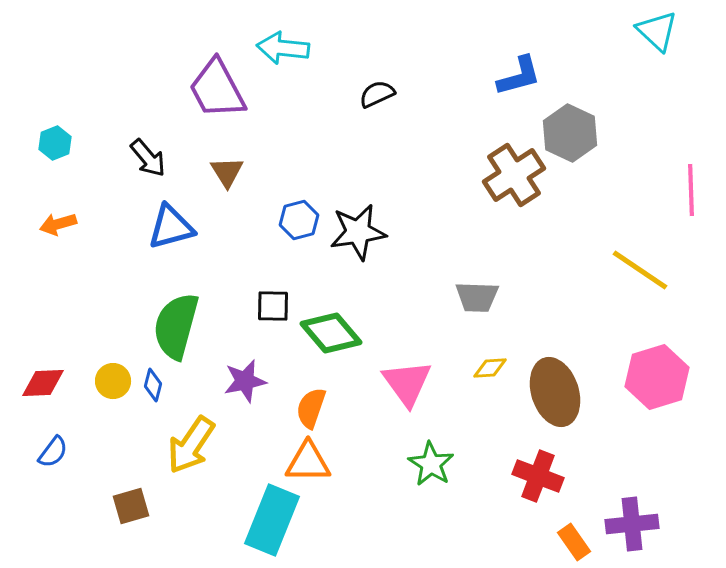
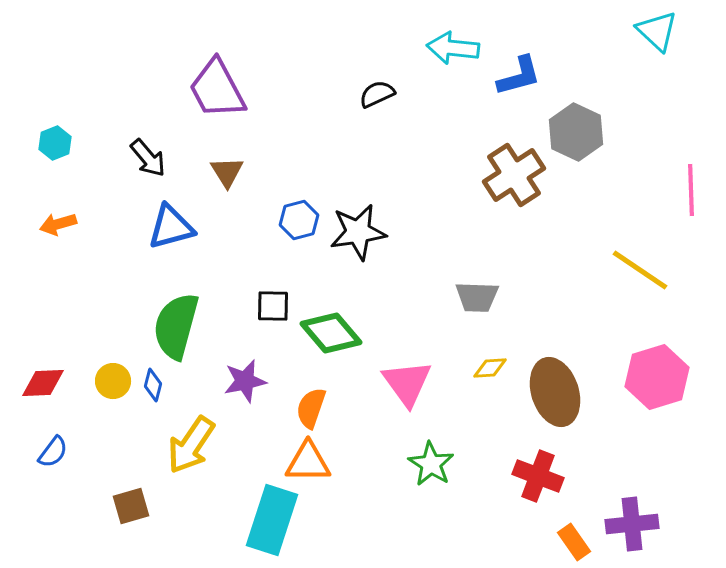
cyan arrow: moved 170 px right
gray hexagon: moved 6 px right, 1 px up
cyan rectangle: rotated 4 degrees counterclockwise
